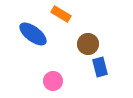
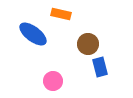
orange rectangle: rotated 18 degrees counterclockwise
